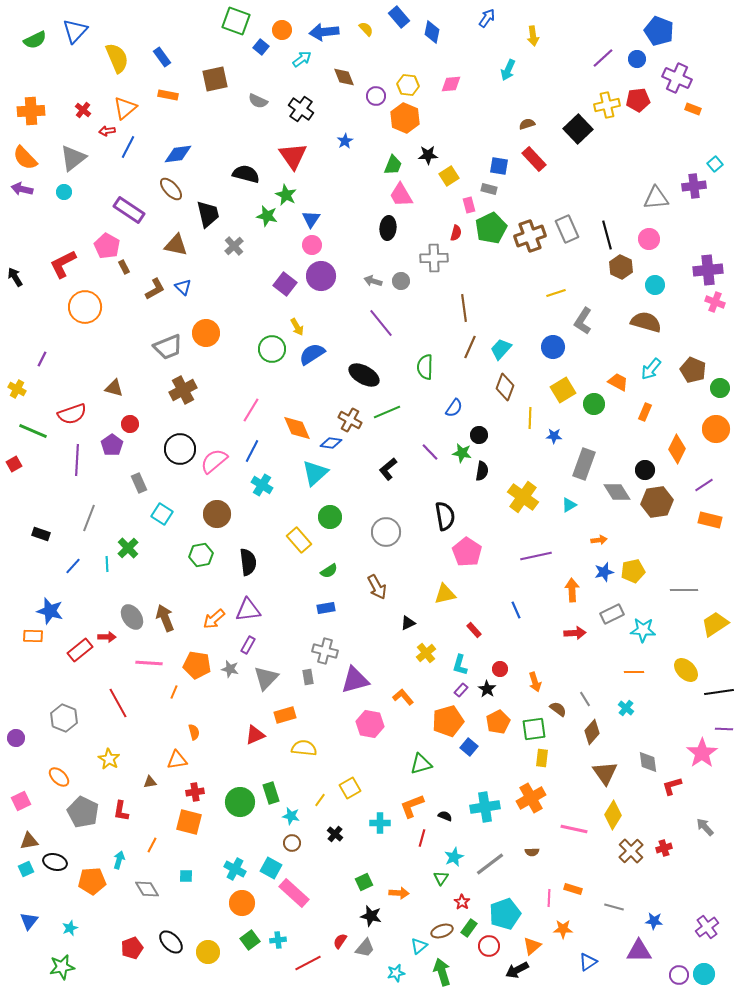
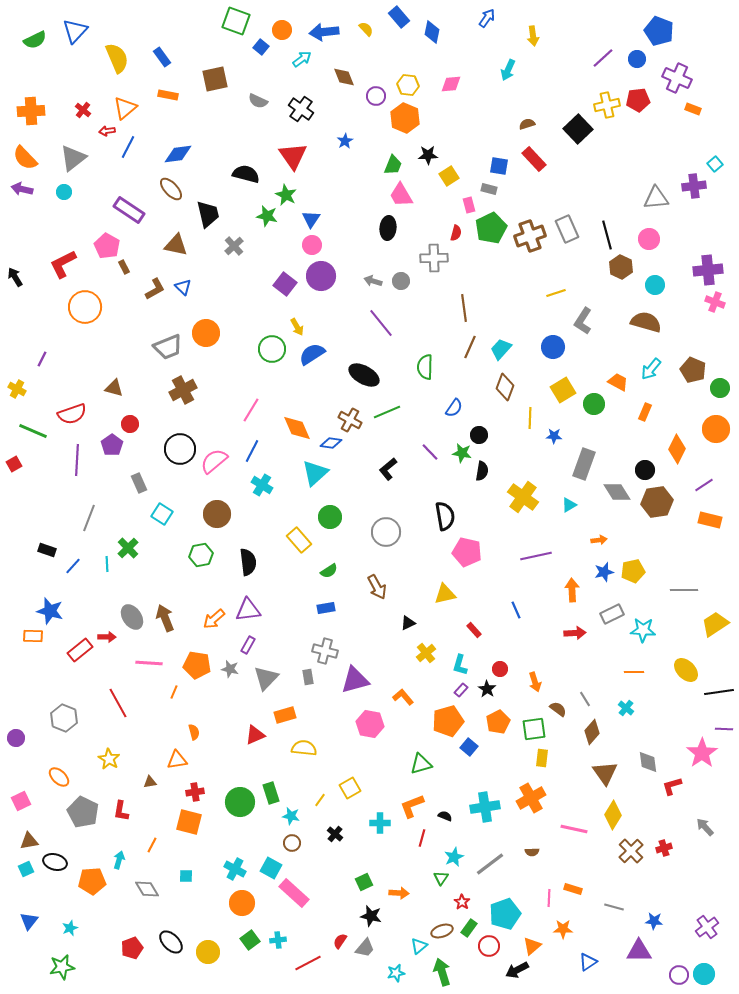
black rectangle at (41, 534): moved 6 px right, 16 px down
pink pentagon at (467, 552): rotated 20 degrees counterclockwise
